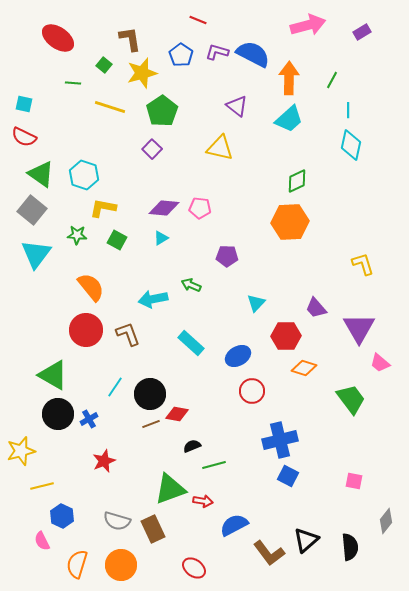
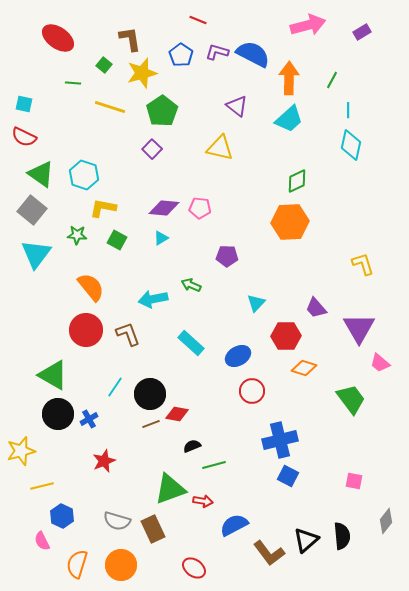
black semicircle at (350, 547): moved 8 px left, 11 px up
